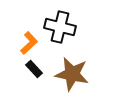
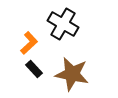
black cross: moved 3 px right, 3 px up; rotated 16 degrees clockwise
